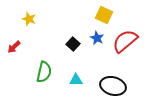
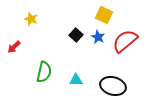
yellow star: moved 2 px right
blue star: moved 1 px right, 1 px up
black square: moved 3 px right, 9 px up
